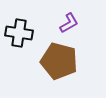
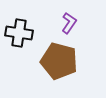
purple L-shape: rotated 25 degrees counterclockwise
